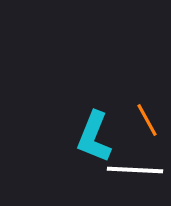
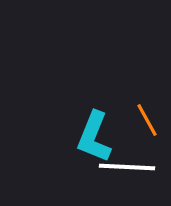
white line: moved 8 px left, 3 px up
